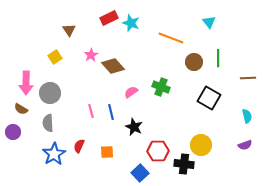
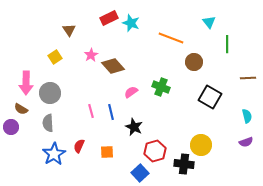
green line: moved 9 px right, 14 px up
black square: moved 1 px right, 1 px up
purple circle: moved 2 px left, 5 px up
purple semicircle: moved 1 px right, 3 px up
red hexagon: moved 3 px left; rotated 15 degrees counterclockwise
